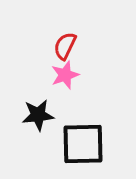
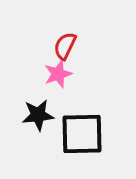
pink star: moved 7 px left, 1 px up
black square: moved 1 px left, 10 px up
